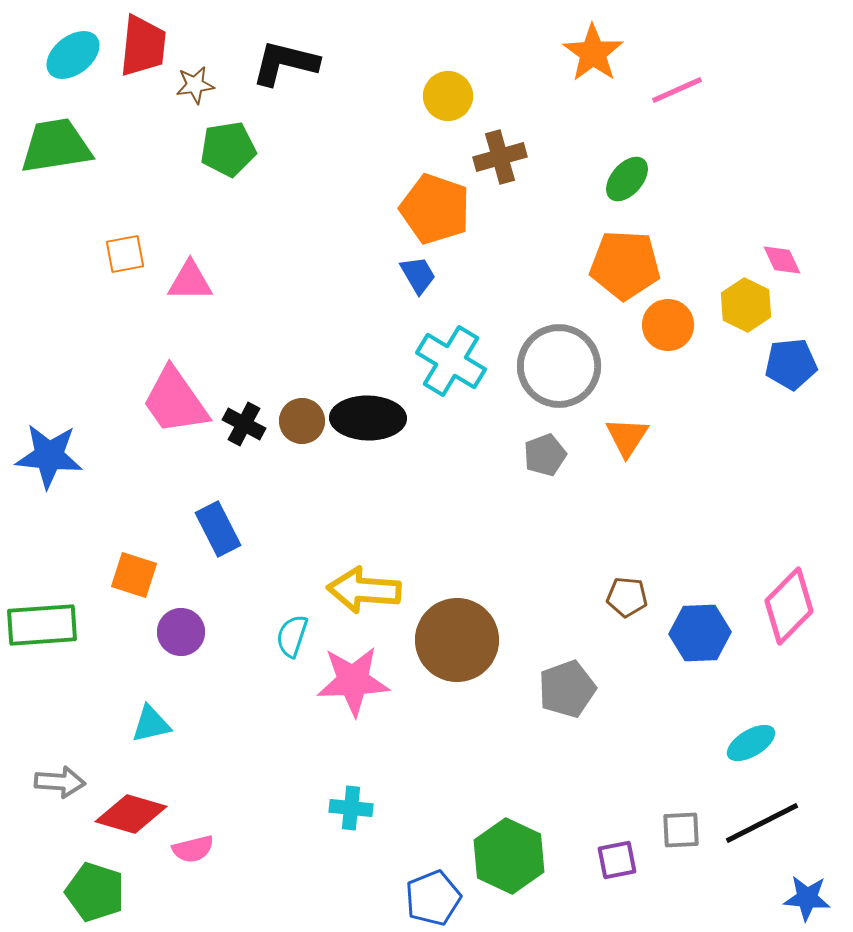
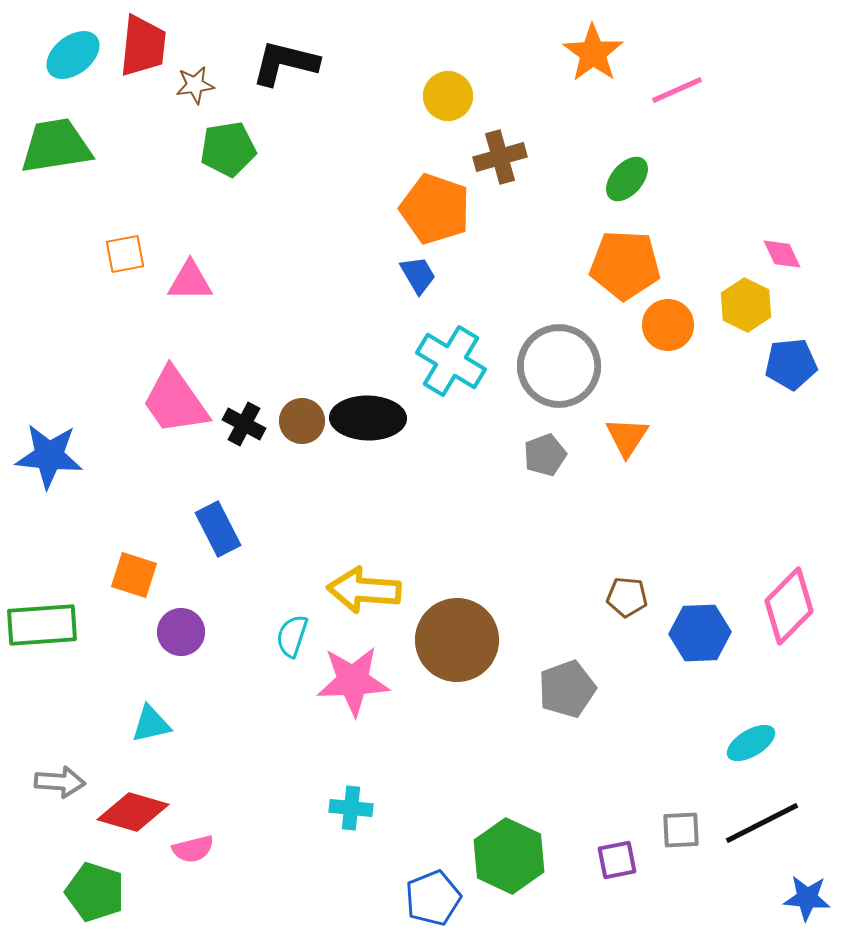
pink diamond at (782, 260): moved 6 px up
red diamond at (131, 814): moved 2 px right, 2 px up
